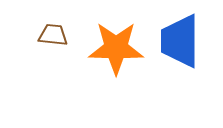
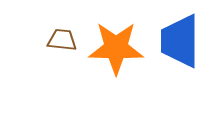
brown trapezoid: moved 9 px right, 5 px down
